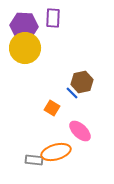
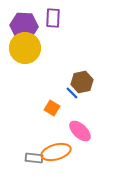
gray rectangle: moved 2 px up
